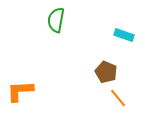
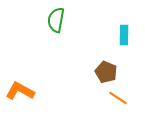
cyan rectangle: rotated 72 degrees clockwise
orange L-shape: rotated 32 degrees clockwise
orange line: rotated 18 degrees counterclockwise
